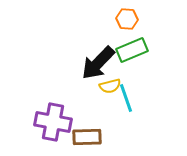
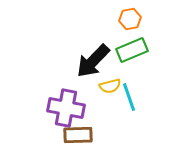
orange hexagon: moved 3 px right; rotated 15 degrees counterclockwise
black arrow: moved 5 px left, 2 px up
cyan line: moved 3 px right, 1 px up
purple cross: moved 13 px right, 14 px up
brown rectangle: moved 9 px left, 2 px up
